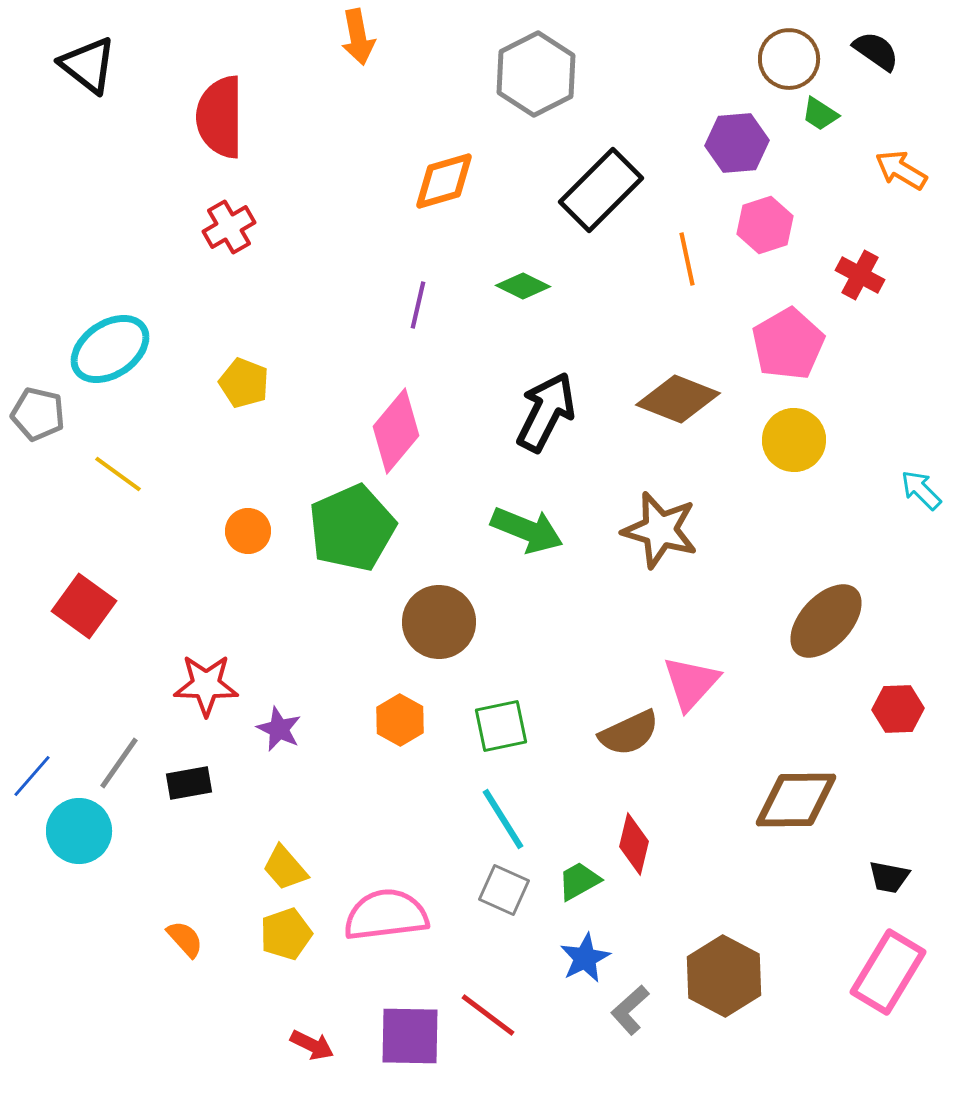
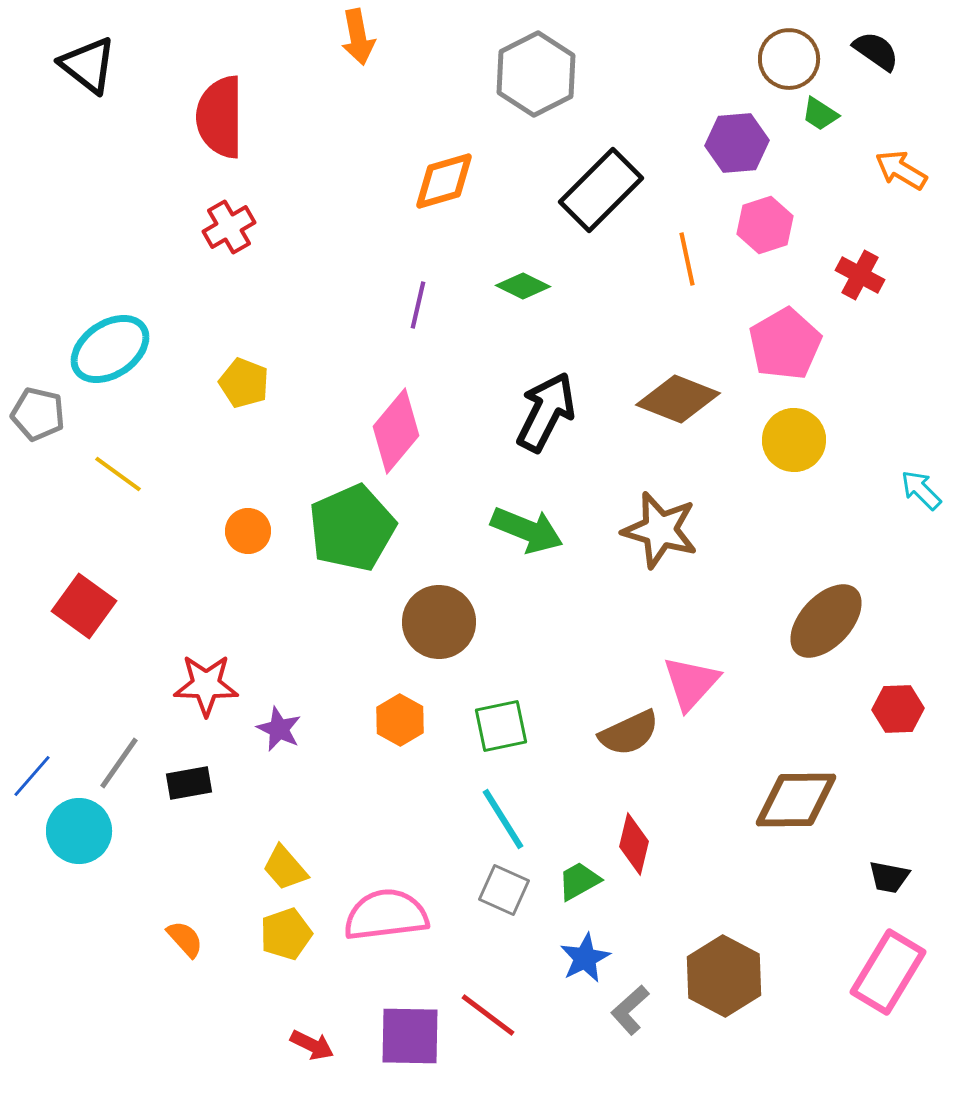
pink pentagon at (788, 344): moved 3 px left
